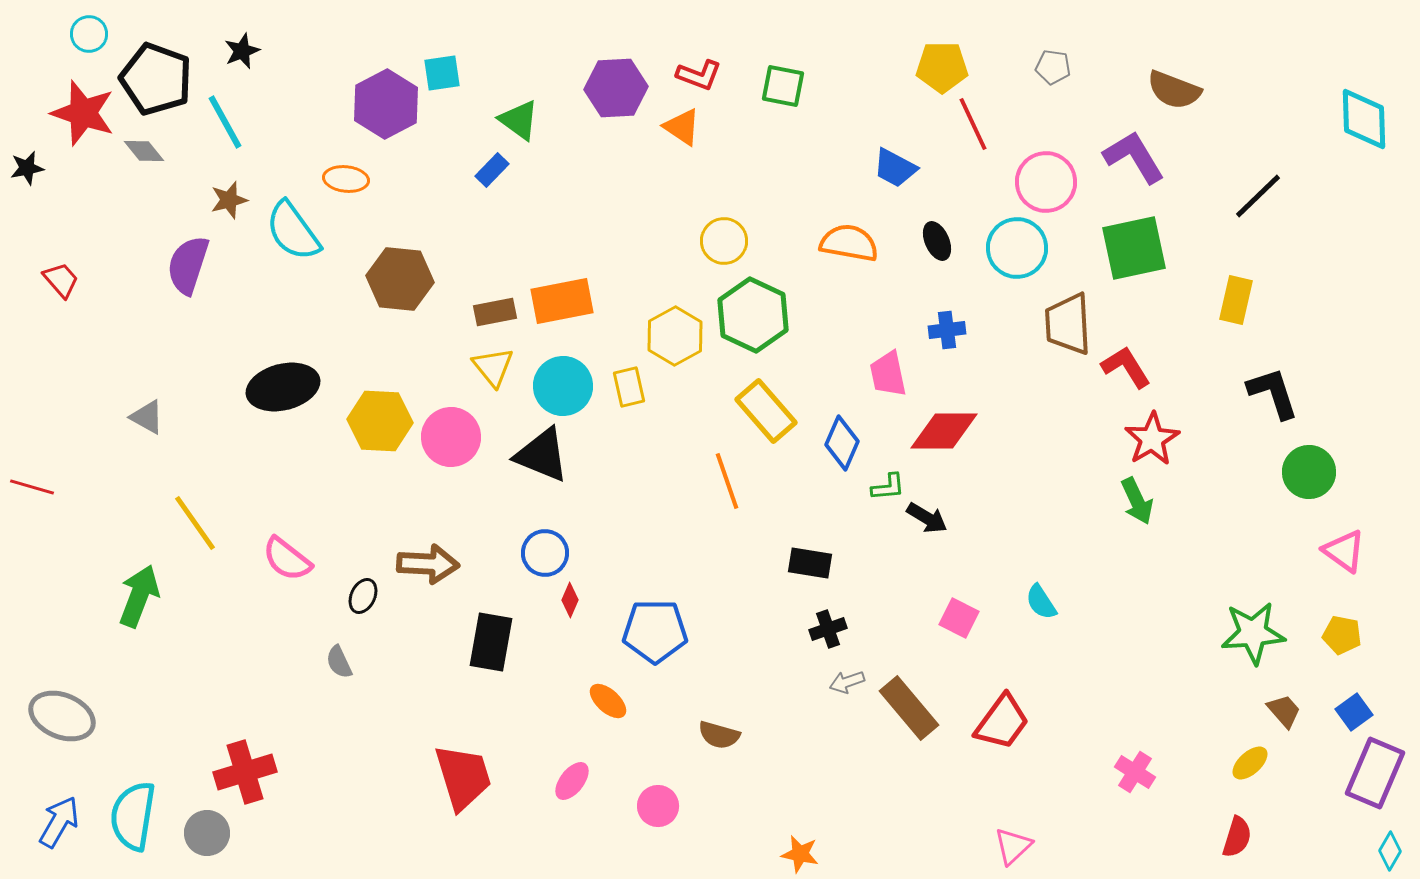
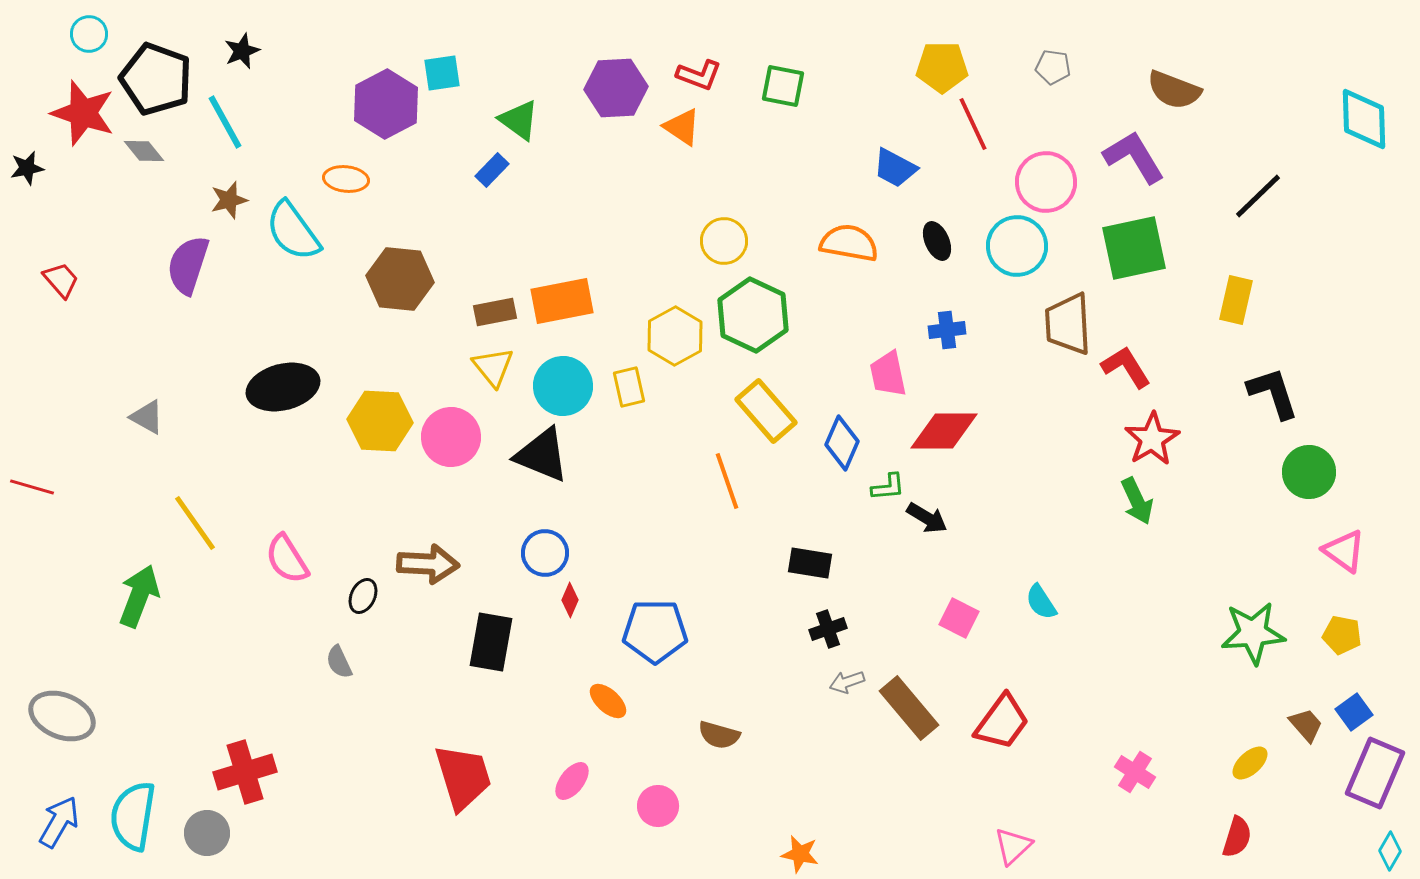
cyan circle at (1017, 248): moved 2 px up
pink semicircle at (287, 559): rotated 20 degrees clockwise
brown trapezoid at (1284, 711): moved 22 px right, 14 px down
